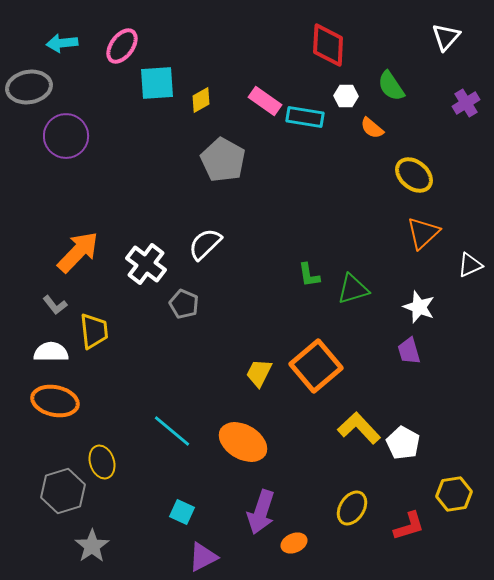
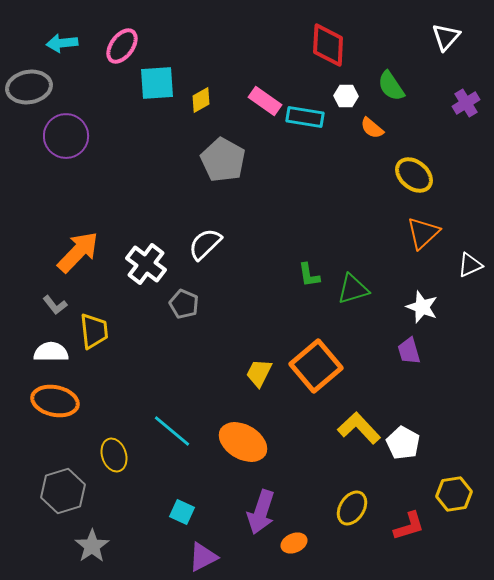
white star at (419, 307): moved 3 px right
yellow ellipse at (102, 462): moved 12 px right, 7 px up
